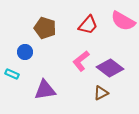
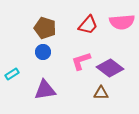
pink semicircle: moved 1 px left, 1 px down; rotated 35 degrees counterclockwise
blue circle: moved 18 px right
pink L-shape: rotated 20 degrees clockwise
cyan rectangle: rotated 56 degrees counterclockwise
brown triangle: rotated 28 degrees clockwise
